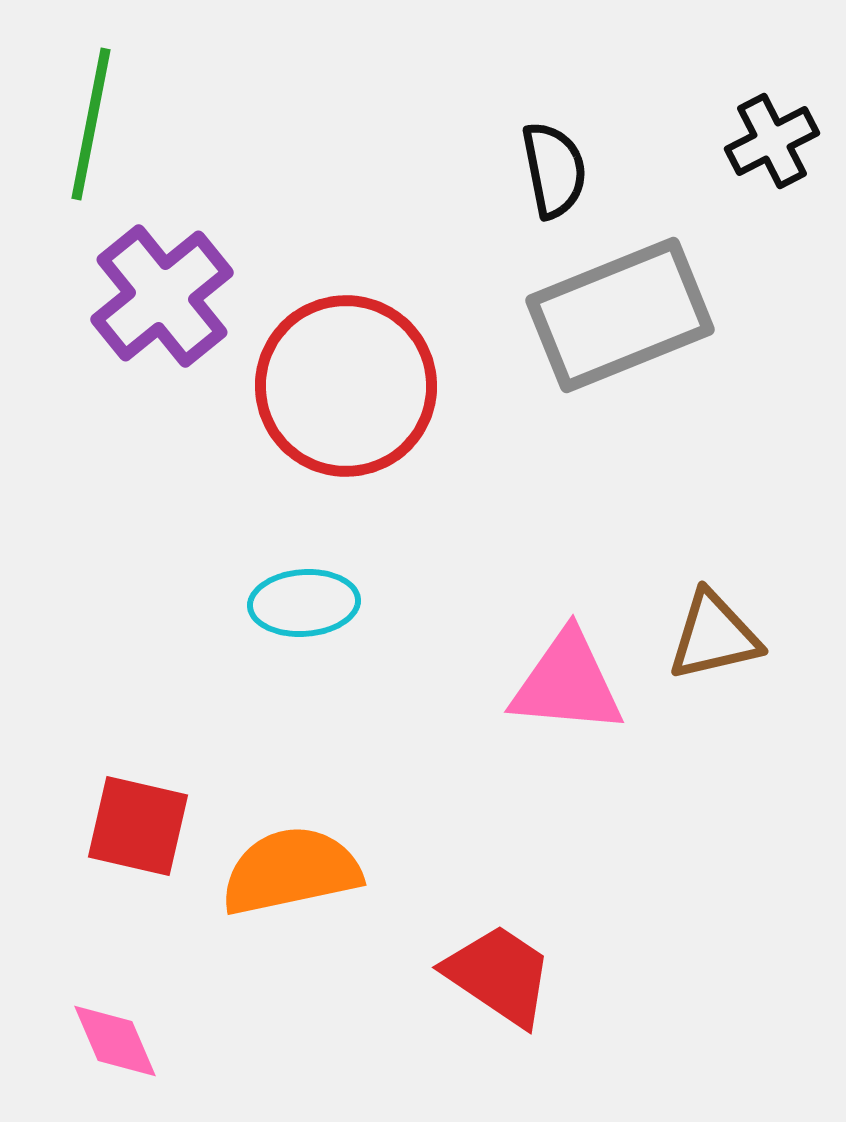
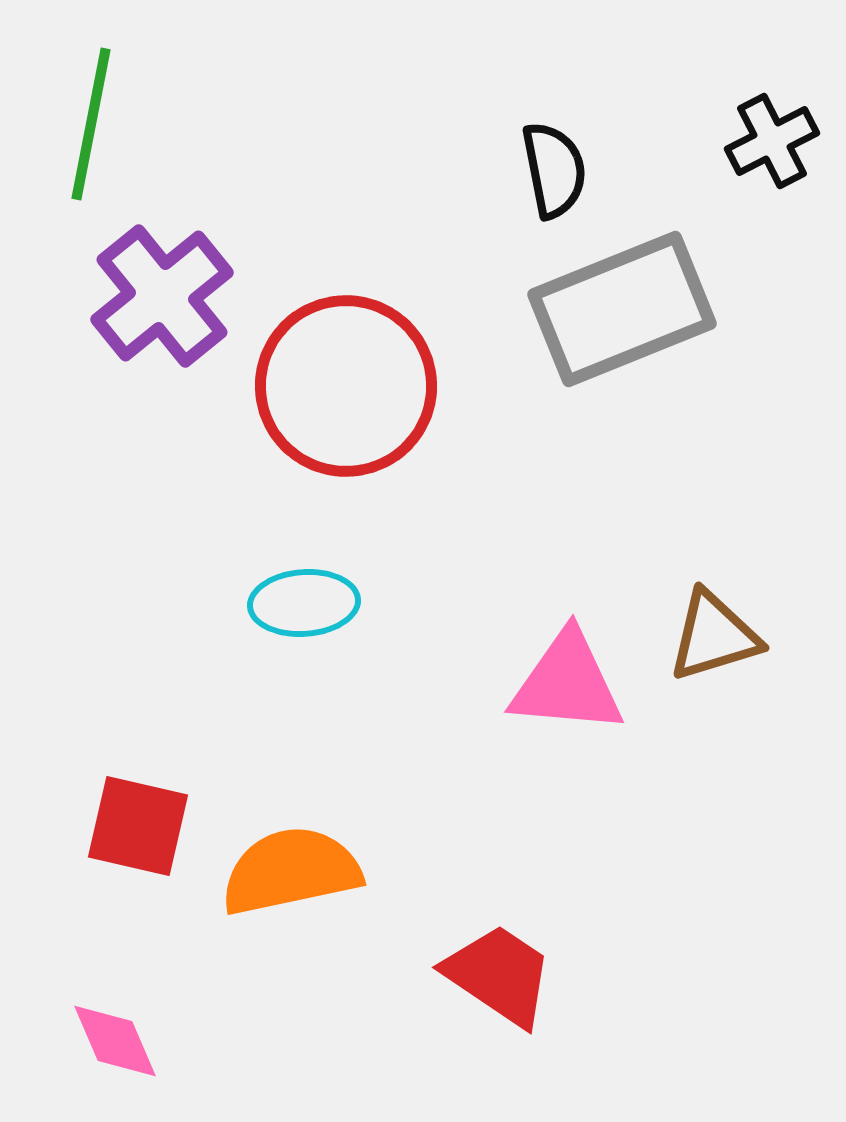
gray rectangle: moved 2 px right, 6 px up
brown triangle: rotated 4 degrees counterclockwise
